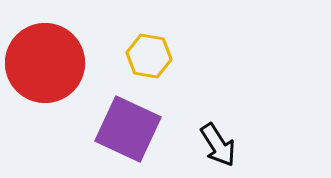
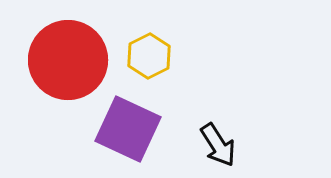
yellow hexagon: rotated 24 degrees clockwise
red circle: moved 23 px right, 3 px up
